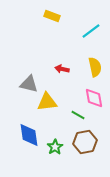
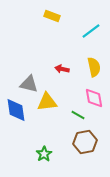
yellow semicircle: moved 1 px left
blue diamond: moved 13 px left, 25 px up
green star: moved 11 px left, 7 px down
